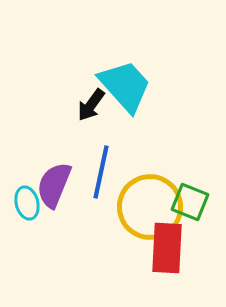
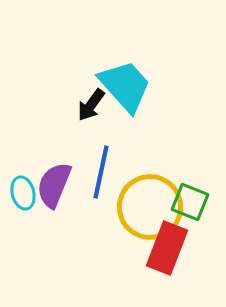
cyan ellipse: moved 4 px left, 10 px up
red rectangle: rotated 18 degrees clockwise
